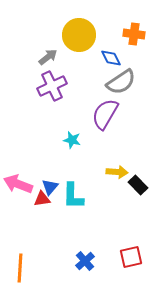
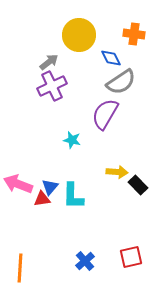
gray arrow: moved 1 px right, 5 px down
